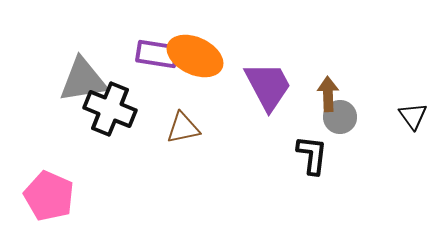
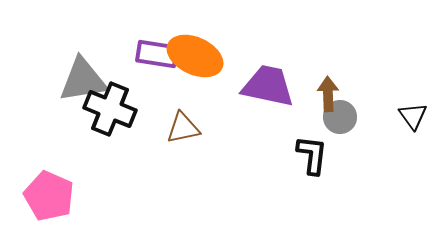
purple trapezoid: rotated 50 degrees counterclockwise
